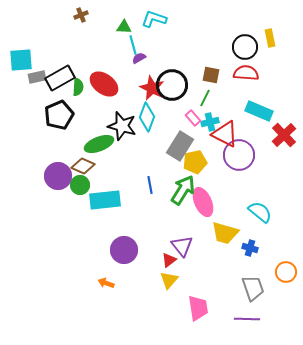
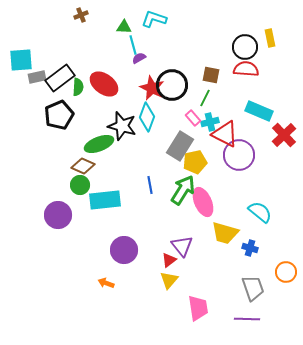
red semicircle at (246, 73): moved 4 px up
black rectangle at (60, 78): rotated 8 degrees counterclockwise
purple circle at (58, 176): moved 39 px down
